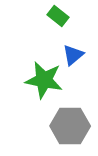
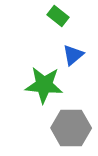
green star: moved 5 px down; rotated 6 degrees counterclockwise
gray hexagon: moved 1 px right, 2 px down
